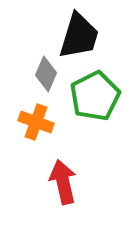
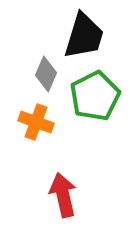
black trapezoid: moved 5 px right
red arrow: moved 13 px down
